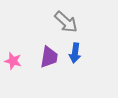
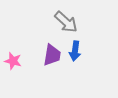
blue arrow: moved 2 px up
purple trapezoid: moved 3 px right, 2 px up
